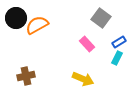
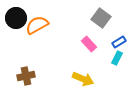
pink rectangle: moved 2 px right
